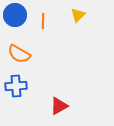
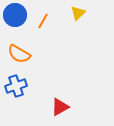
yellow triangle: moved 2 px up
orange line: rotated 28 degrees clockwise
blue cross: rotated 15 degrees counterclockwise
red triangle: moved 1 px right, 1 px down
